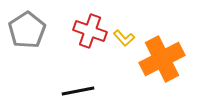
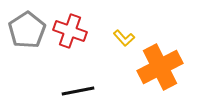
red cross: moved 20 px left
orange cross: moved 2 px left, 8 px down
